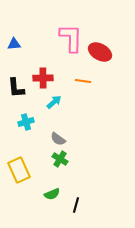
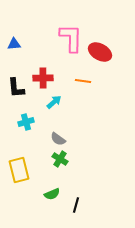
yellow rectangle: rotated 10 degrees clockwise
